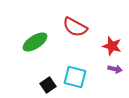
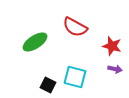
black square: rotated 28 degrees counterclockwise
